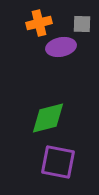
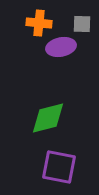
orange cross: rotated 20 degrees clockwise
purple square: moved 1 px right, 5 px down
